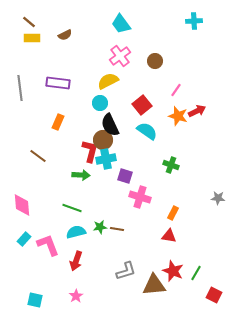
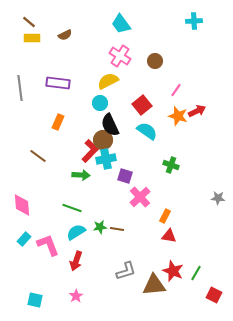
pink cross at (120, 56): rotated 20 degrees counterclockwise
red L-shape at (90, 151): rotated 30 degrees clockwise
pink cross at (140, 197): rotated 30 degrees clockwise
orange rectangle at (173, 213): moved 8 px left, 3 px down
cyan semicircle at (76, 232): rotated 18 degrees counterclockwise
